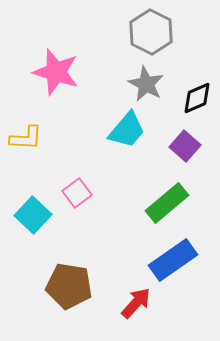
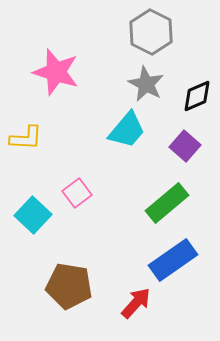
black diamond: moved 2 px up
